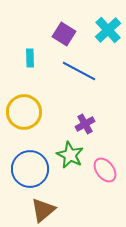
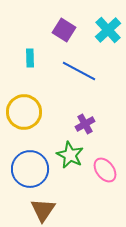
purple square: moved 4 px up
brown triangle: rotated 16 degrees counterclockwise
